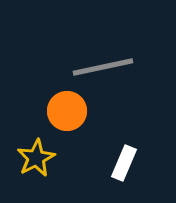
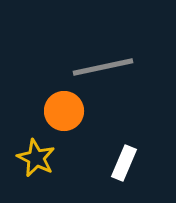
orange circle: moved 3 px left
yellow star: rotated 18 degrees counterclockwise
